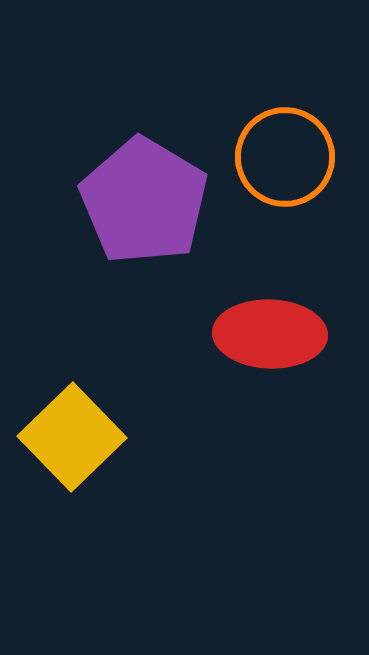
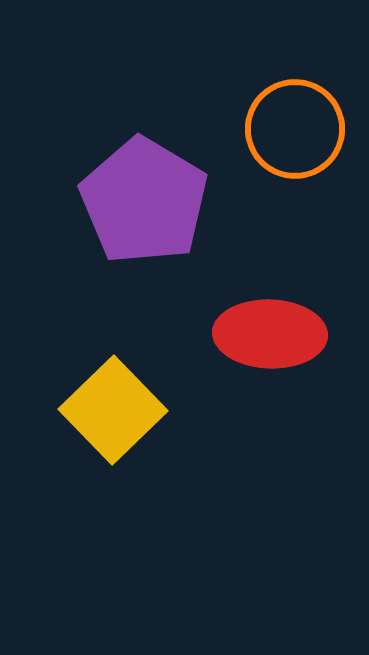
orange circle: moved 10 px right, 28 px up
yellow square: moved 41 px right, 27 px up
